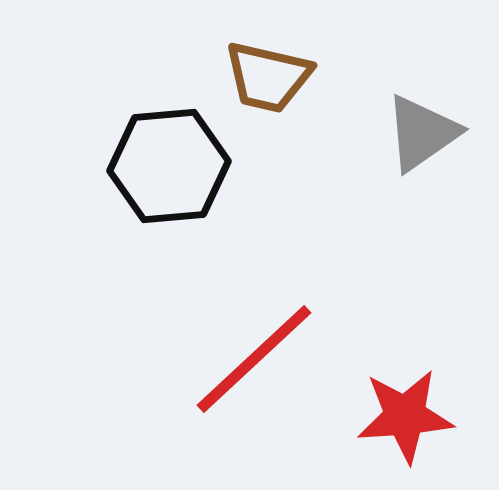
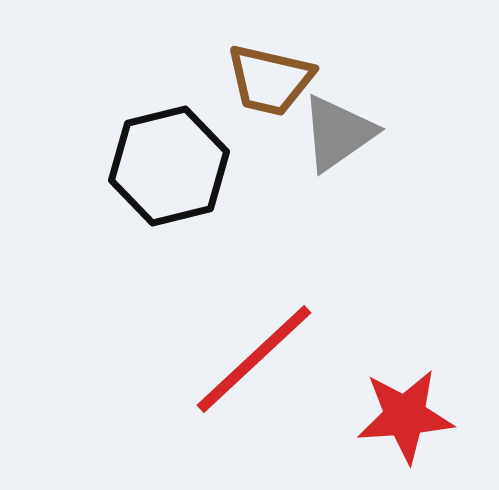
brown trapezoid: moved 2 px right, 3 px down
gray triangle: moved 84 px left
black hexagon: rotated 9 degrees counterclockwise
